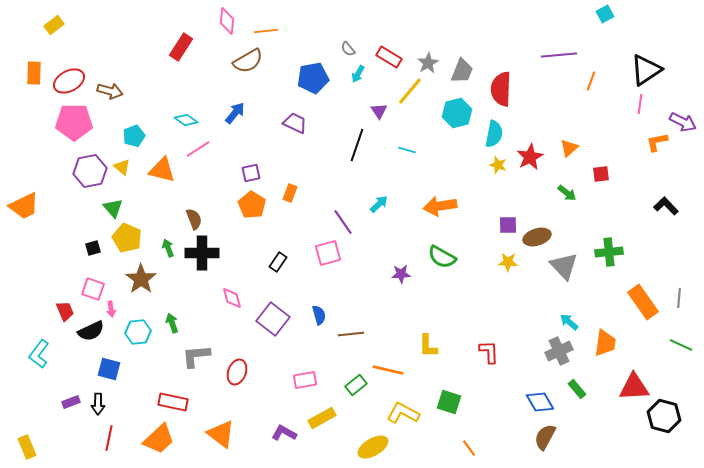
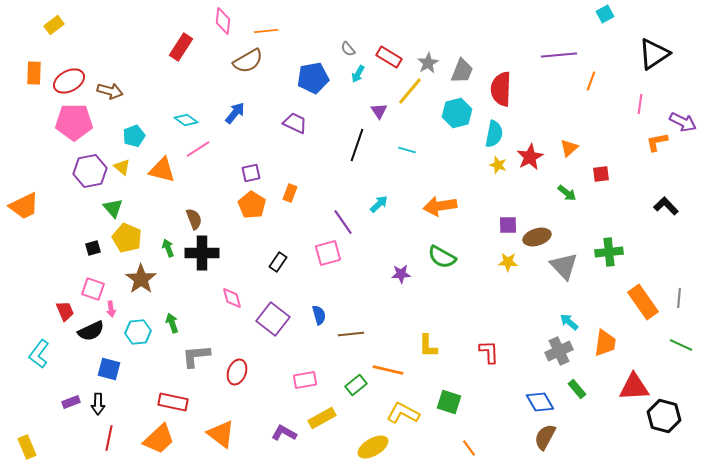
pink diamond at (227, 21): moved 4 px left
black triangle at (646, 70): moved 8 px right, 16 px up
